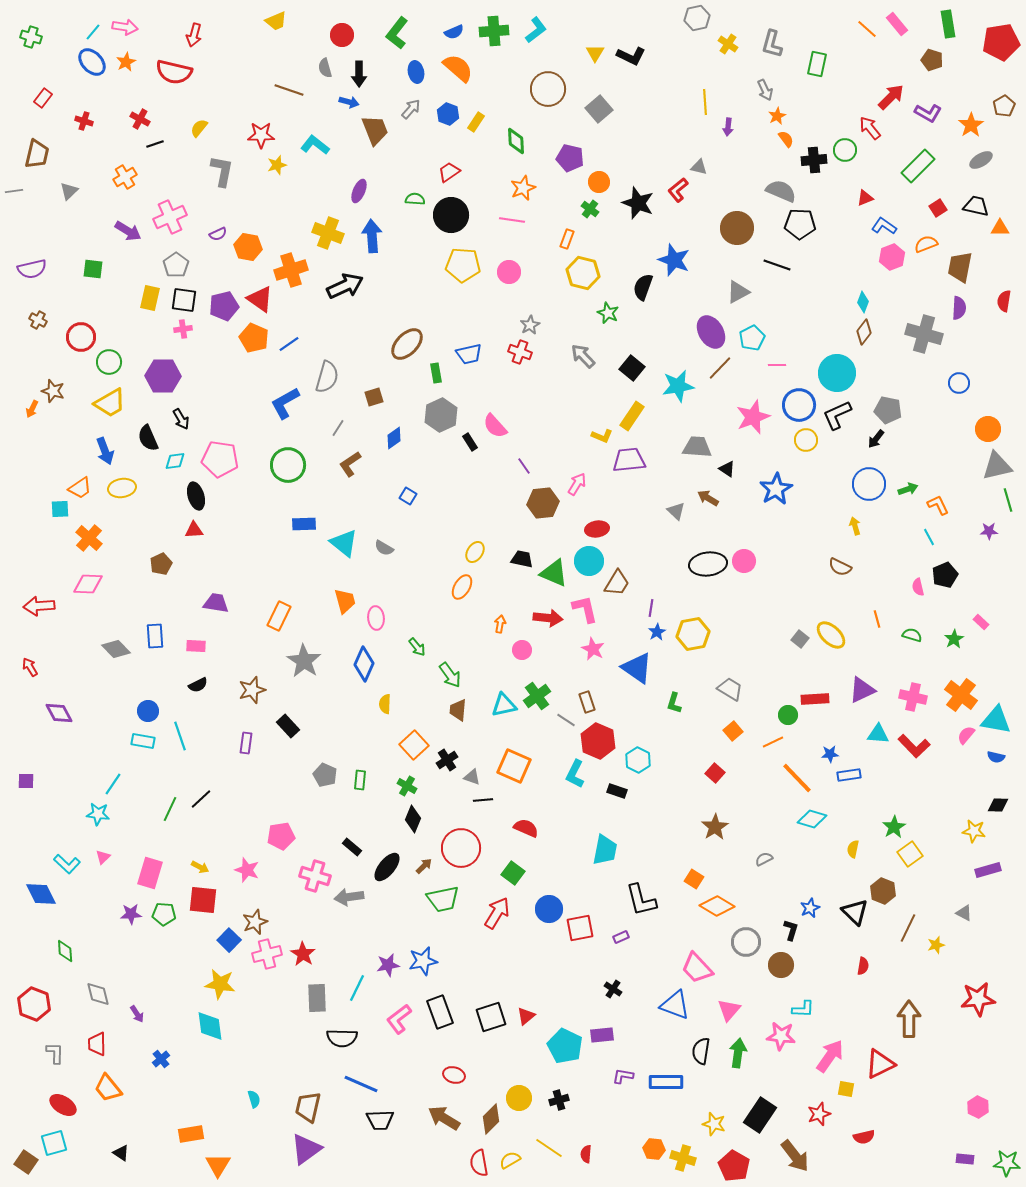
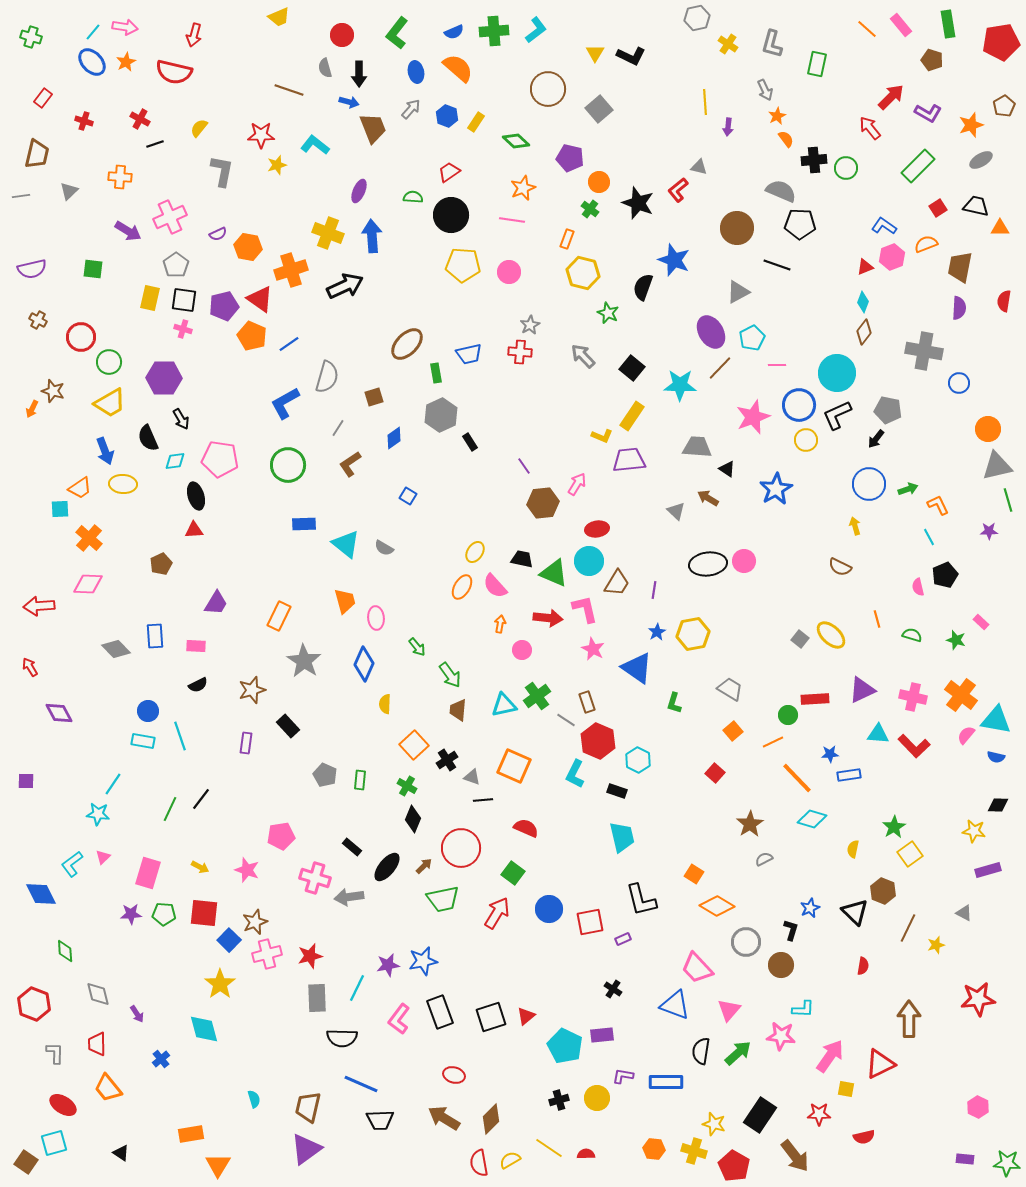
yellow trapezoid at (276, 21): moved 3 px right, 4 px up
pink rectangle at (897, 24): moved 4 px right, 1 px down
blue hexagon at (448, 114): moved 1 px left, 2 px down
orange star at (971, 125): rotated 15 degrees clockwise
brown trapezoid at (375, 130): moved 2 px left, 2 px up
green diamond at (516, 141): rotated 44 degrees counterclockwise
green circle at (845, 150): moved 1 px right, 18 px down
orange cross at (125, 177): moved 5 px left; rotated 35 degrees clockwise
gray line at (14, 191): moved 7 px right, 5 px down
red triangle at (865, 198): moved 69 px down
green semicircle at (415, 199): moved 2 px left, 2 px up
pink cross at (183, 329): rotated 24 degrees clockwise
gray cross at (924, 334): moved 17 px down; rotated 6 degrees counterclockwise
orange pentagon at (254, 338): moved 2 px left, 2 px up
red cross at (520, 352): rotated 15 degrees counterclockwise
purple hexagon at (163, 376): moved 1 px right, 2 px down
cyan star at (678, 386): moved 2 px right, 1 px up; rotated 12 degrees clockwise
pink semicircle at (495, 426): moved 160 px down
yellow ellipse at (122, 488): moved 1 px right, 4 px up; rotated 12 degrees clockwise
cyan triangle at (344, 543): moved 2 px right, 1 px down
purple trapezoid at (216, 603): rotated 112 degrees clockwise
purple line at (651, 608): moved 3 px right, 18 px up
green star at (954, 639): moved 2 px right, 1 px down; rotated 24 degrees counterclockwise
black line at (201, 799): rotated 10 degrees counterclockwise
brown star at (715, 827): moved 35 px right, 3 px up
cyan trapezoid at (605, 850): moved 17 px right, 13 px up; rotated 24 degrees counterclockwise
cyan L-shape at (67, 864): moved 5 px right; rotated 100 degrees clockwise
pink rectangle at (150, 873): moved 2 px left
pink cross at (315, 876): moved 2 px down
orange square at (694, 879): moved 5 px up
red square at (203, 900): moved 1 px right, 13 px down
red square at (580, 928): moved 10 px right, 6 px up
purple rectangle at (621, 937): moved 2 px right, 2 px down
red star at (303, 954): moved 7 px right, 2 px down; rotated 25 degrees clockwise
yellow star at (220, 984): rotated 28 degrees clockwise
pink L-shape at (399, 1019): rotated 16 degrees counterclockwise
cyan diamond at (210, 1026): moved 6 px left, 3 px down; rotated 8 degrees counterclockwise
green arrow at (738, 1053): rotated 40 degrees clockwise
yellow circle at (519, 1098): moved 78 px right
red star at (819, 1114): rotated 20 degrees clockwise
red semicircle at (586, 1154): rotated 84 degrees clockwise
yellow cross at (683, 1158): moved 11 px right, 7 px up
